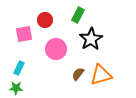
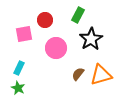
pink circle: moved 1 px up
green star: moved 2 px right; rotated 24 degrees clockwise
